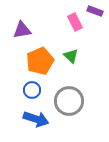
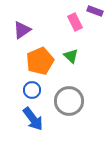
purple triangle: rotated 24 degrees counterclockwise
blue arrow: moved 3 px left; rotated 35 degrees clockwise
